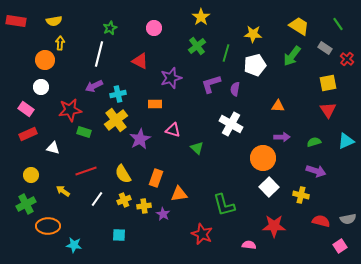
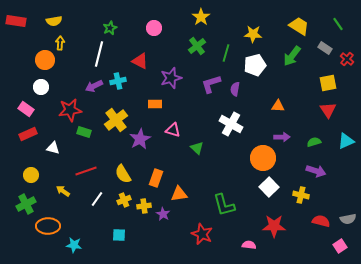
cyan cross at (118, 94): moved 13 px up
